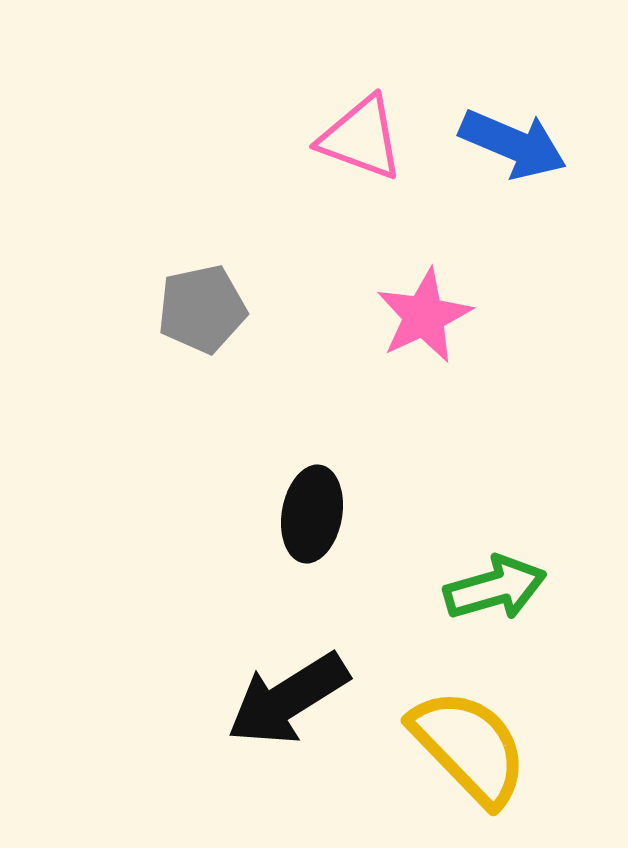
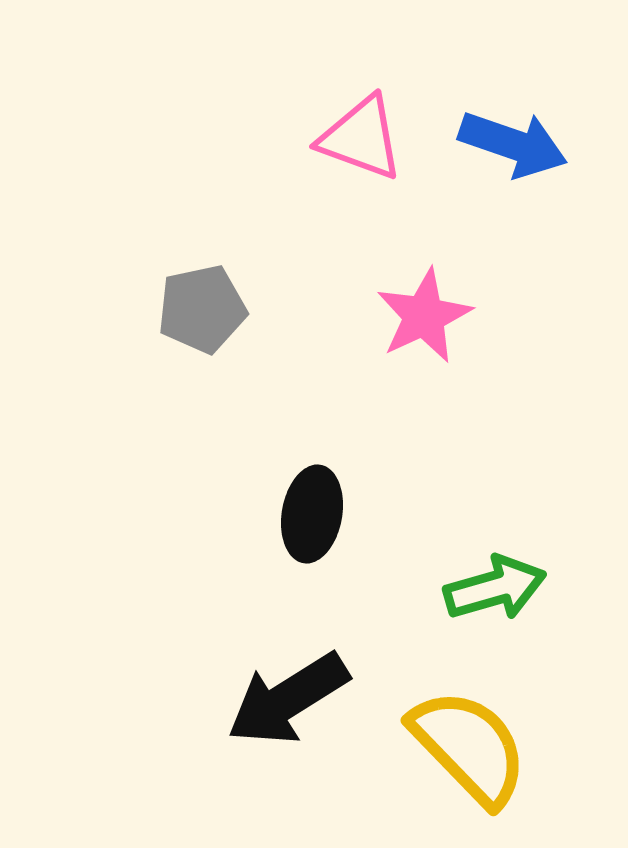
blue arrow: rotated 4 degrees counterclockwise
